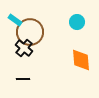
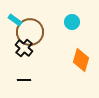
cyan circle: moved 5 px left
orange diamond: rotated 20 degrees clockwise
black line: moved 1 px right, 1 px down
